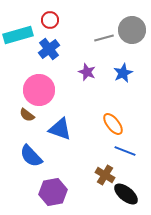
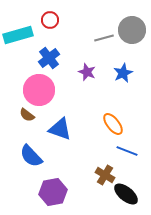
blue cross: moved 9 px down
blue line: moved 2 px right
